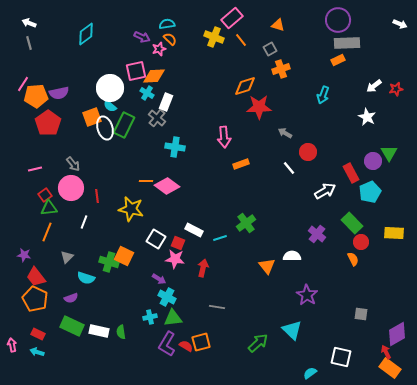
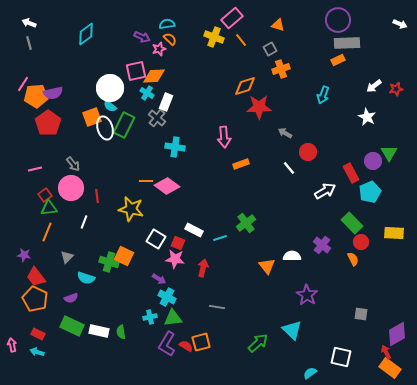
purple semicircle at (59, 93): moved 6 px left
purple cross at (317, 234): moved 5 px right, 11 px down
